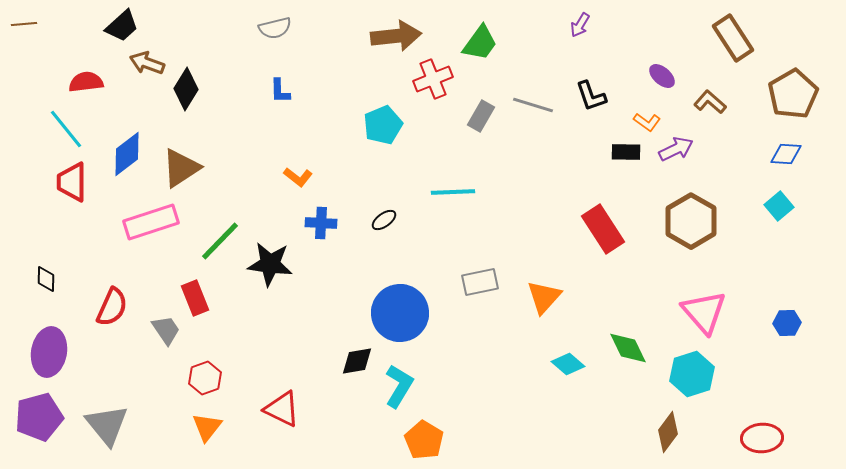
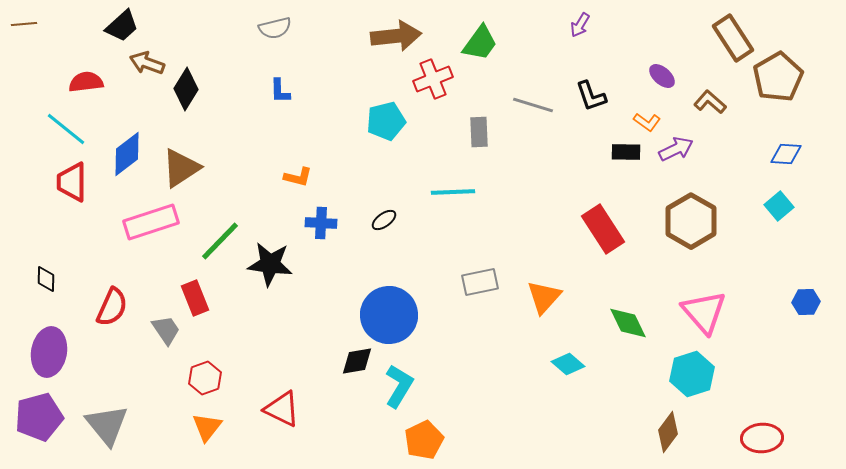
brown pentagon at (793, 94): moved 15 px left, 17 px up
gray rectangle at (481, 116): moved 2 px left, 16 px down; rotated 32 degrees counterclockwise
cyan pentagon at (383, 125): moved 3 px right, 4 px up; rotated 9 degrees clockwise
cyan line at (66, 129): rotated 12 degrees counterclockwise
orange L-shape at (298, 177): rotated 24 degrees counterclockwise
blue circle at (400, 313): moved 11 px left, 2 px down
blue hexagon at (787, 323): moved 19 px right, 21 px up
green diamond at (628, 348): moved 25 px up
orange pentagon at (424, 440): rotated 15 degrees clockwise
